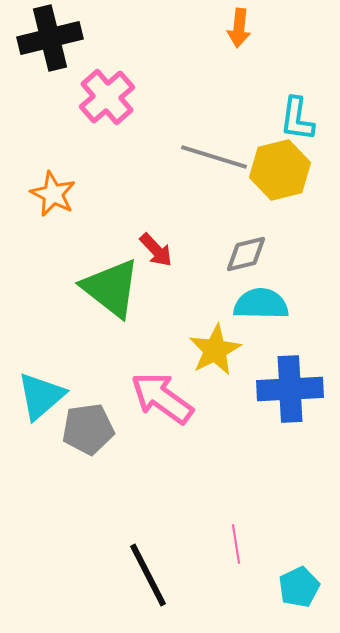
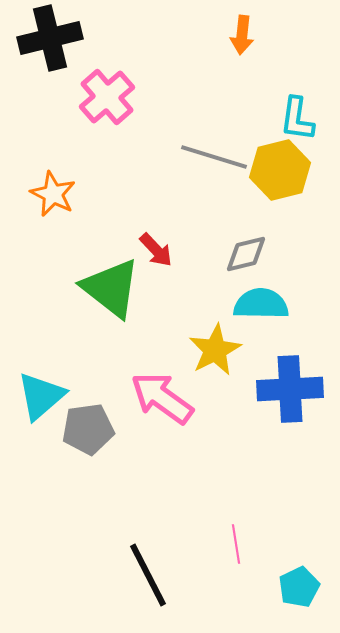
orange arrow: moved 3 px right, 7 px down
